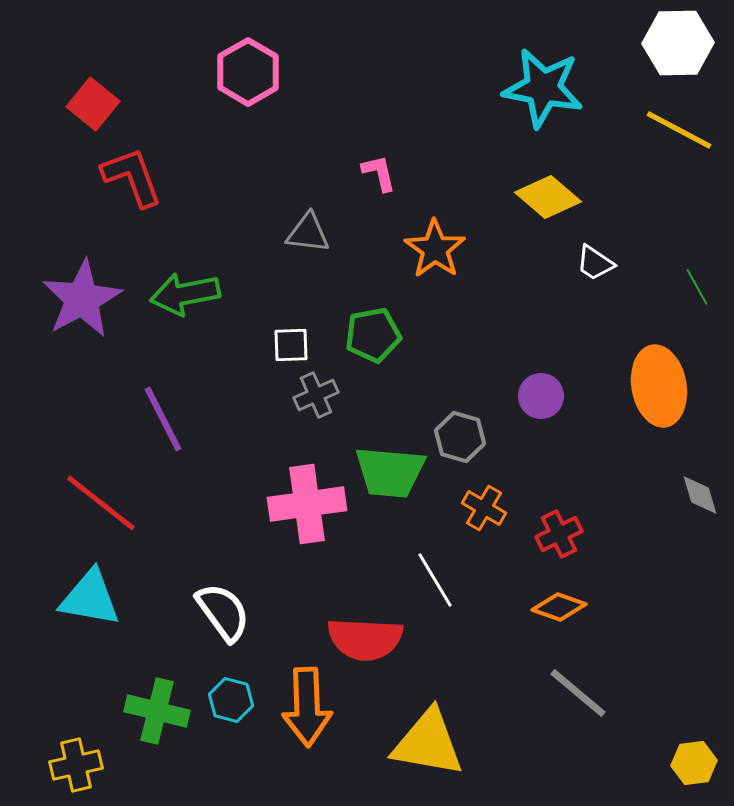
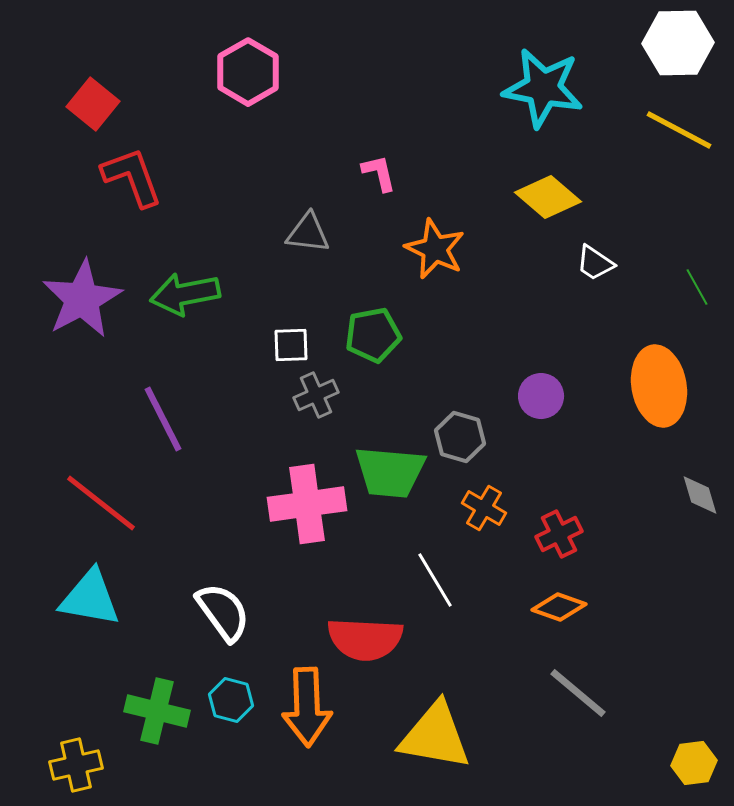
orange star: rotated 10 degrees counterclockwise
yellow triangle: moved 7 px right, 7 px up
